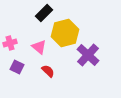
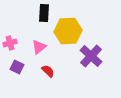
black rectangle: rotated 42 degrees counterclockwise
yellow hexagon: moved 3 px right, 2 px up; rotated 12 degrees clockwise
pink triangle: rotated 42 degrees clockwise
purple cross: moved 3 px right, 1 px down
